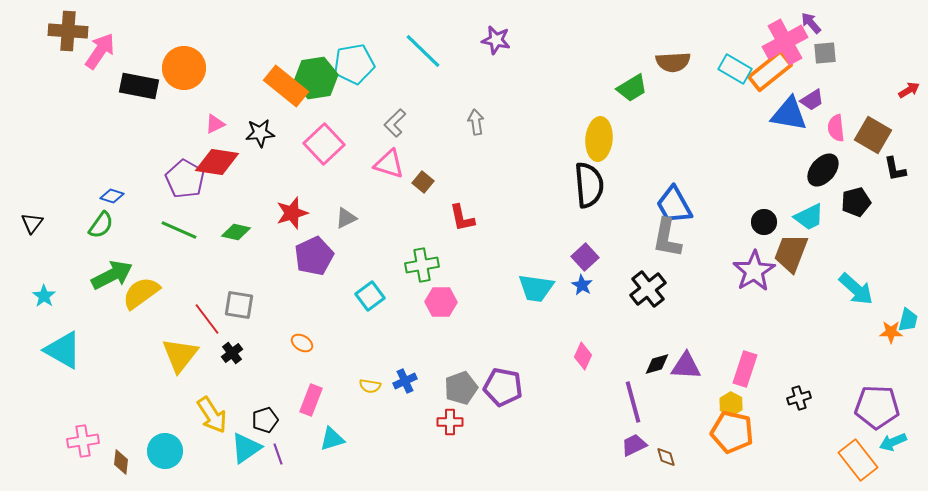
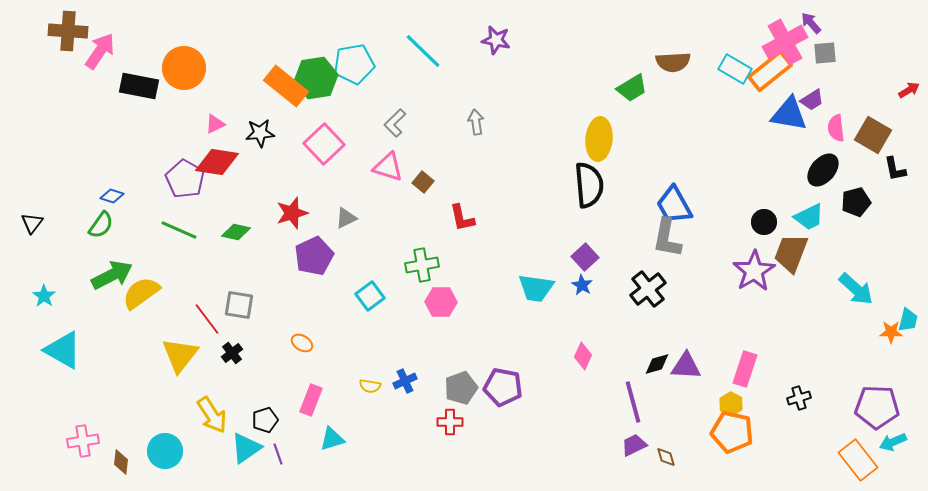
pink triangle at (389, 164): moved 1 px left, 3 px down
